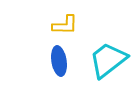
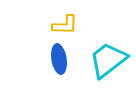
blue ellipse: moved 2 px up
